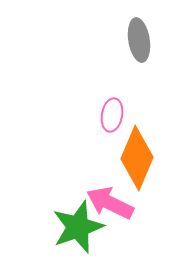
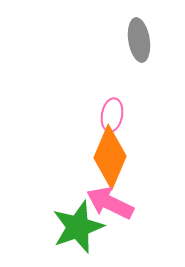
orange diamond: moved 27 px left, 1 px up
